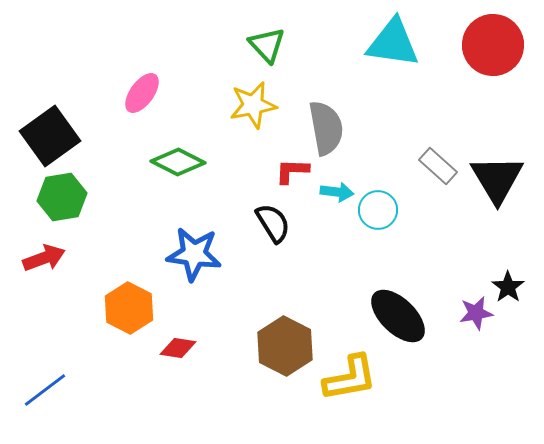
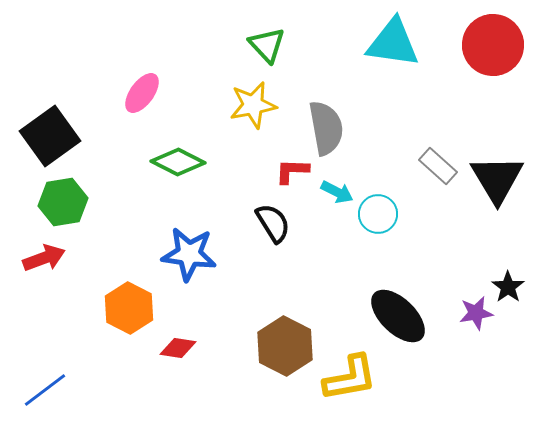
cyan arrow: rotated 20 degrees clockwise
green hexagon: moved 1 px right, 5 px down
cyan circle: moved 4 px down
blue star: moved 5 px left
